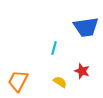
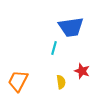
blue trapezoid: moved 15 px left
yellow semicircle: moved 1 px right; rotated 48 degrees clockwise
